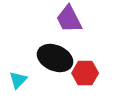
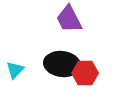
black ellipse: moved 7 px right, 6 px down; rotated 16 degrees counterclockwise
cyan triangle: moved 3 px left, 10 px up
